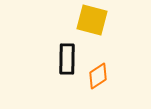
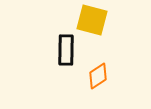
black rectangle: moved 1 px left, 9 px up
